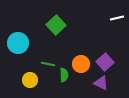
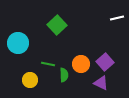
green square: moved 1 px right
